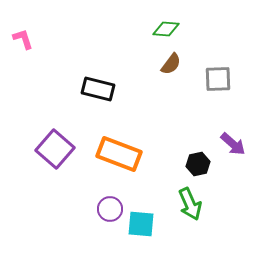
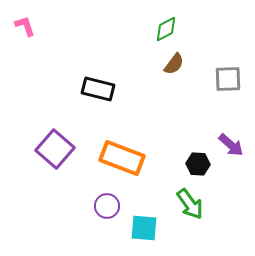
green diamond: rotated 32 degrees counterclockwise
pink L-shape: moved 2 px right, 13 px up
brown semicircle: moved 3 px right
gray square: moved 10 px right
purple arrow: moved 2 px left, 1 px down
orange rectangle: moved 3 px right, 4 px down
black hexagon: rotated 15 degrees clockwise
green arrow: rotated 12 degrees counterclockwise
purple circle: moved 3 px left, 3 px up
cyan square: moved 3 px right, 4 px down
